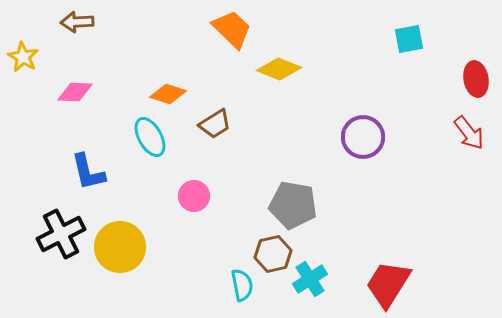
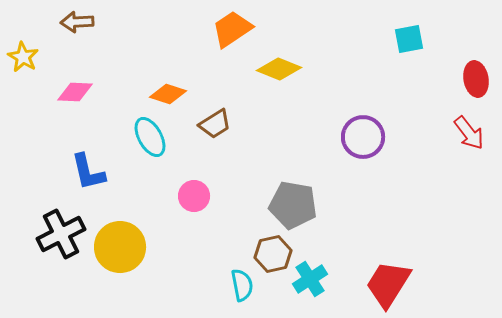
orange trapezoid: rotated 78 degrees counterclockwise
